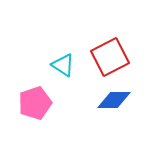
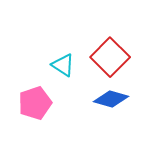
red square: rotated 18 degrees counterclockwise
blue diamond: moved 3 px left, 1 px up; rotated 16 degrees clockwise
